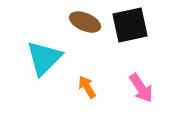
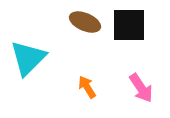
black square: moved 1 px left; rotated 12 degrees clockwise
cyan triangle: moved 16 px left
